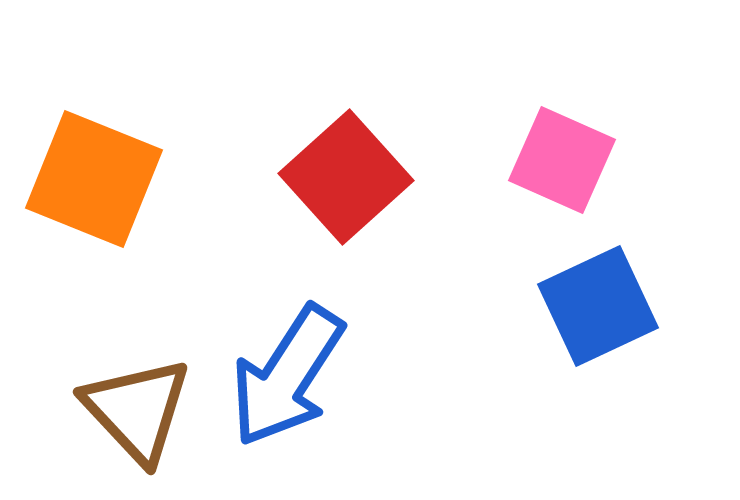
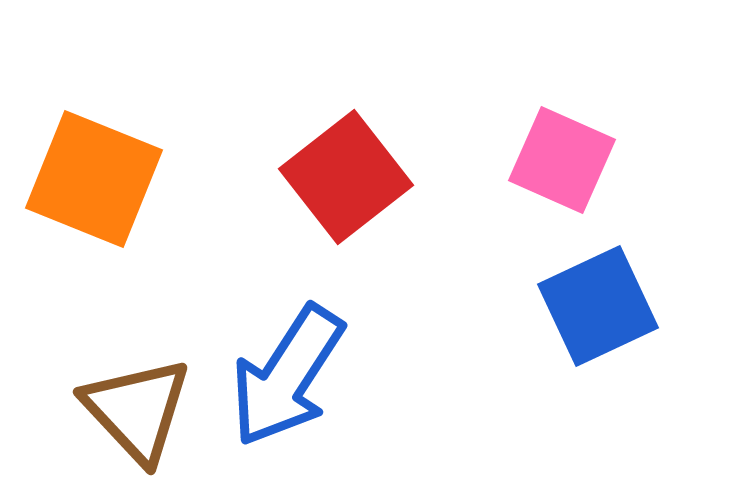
red square: rotated 4 degrees clockwise
